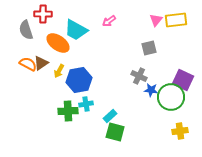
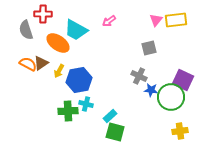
cyan cross: rotated 24 degrees clockwise
